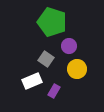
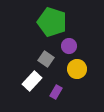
white rectangle: rotated 24 degrees counterclockwise
purple rectangle: moved 2 px right, 1 px down
